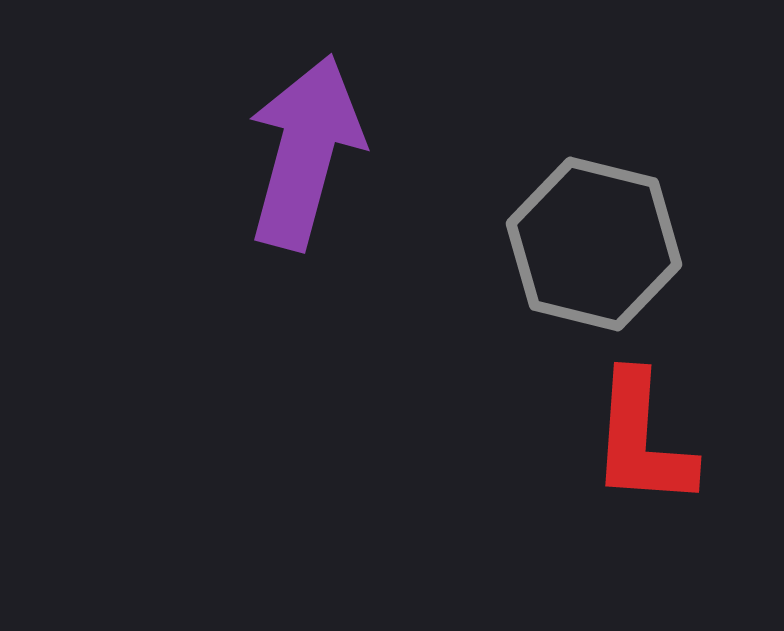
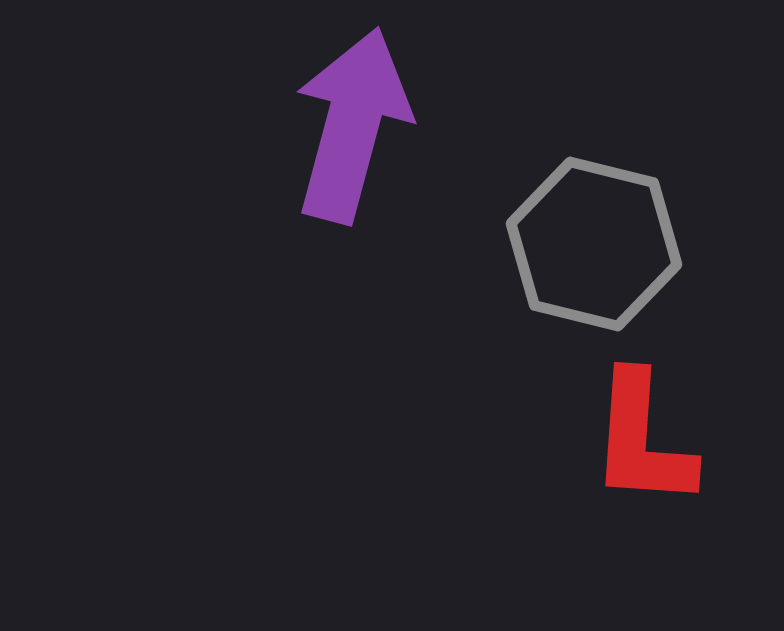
purple arrow: moved 47 px right, 27 px up
